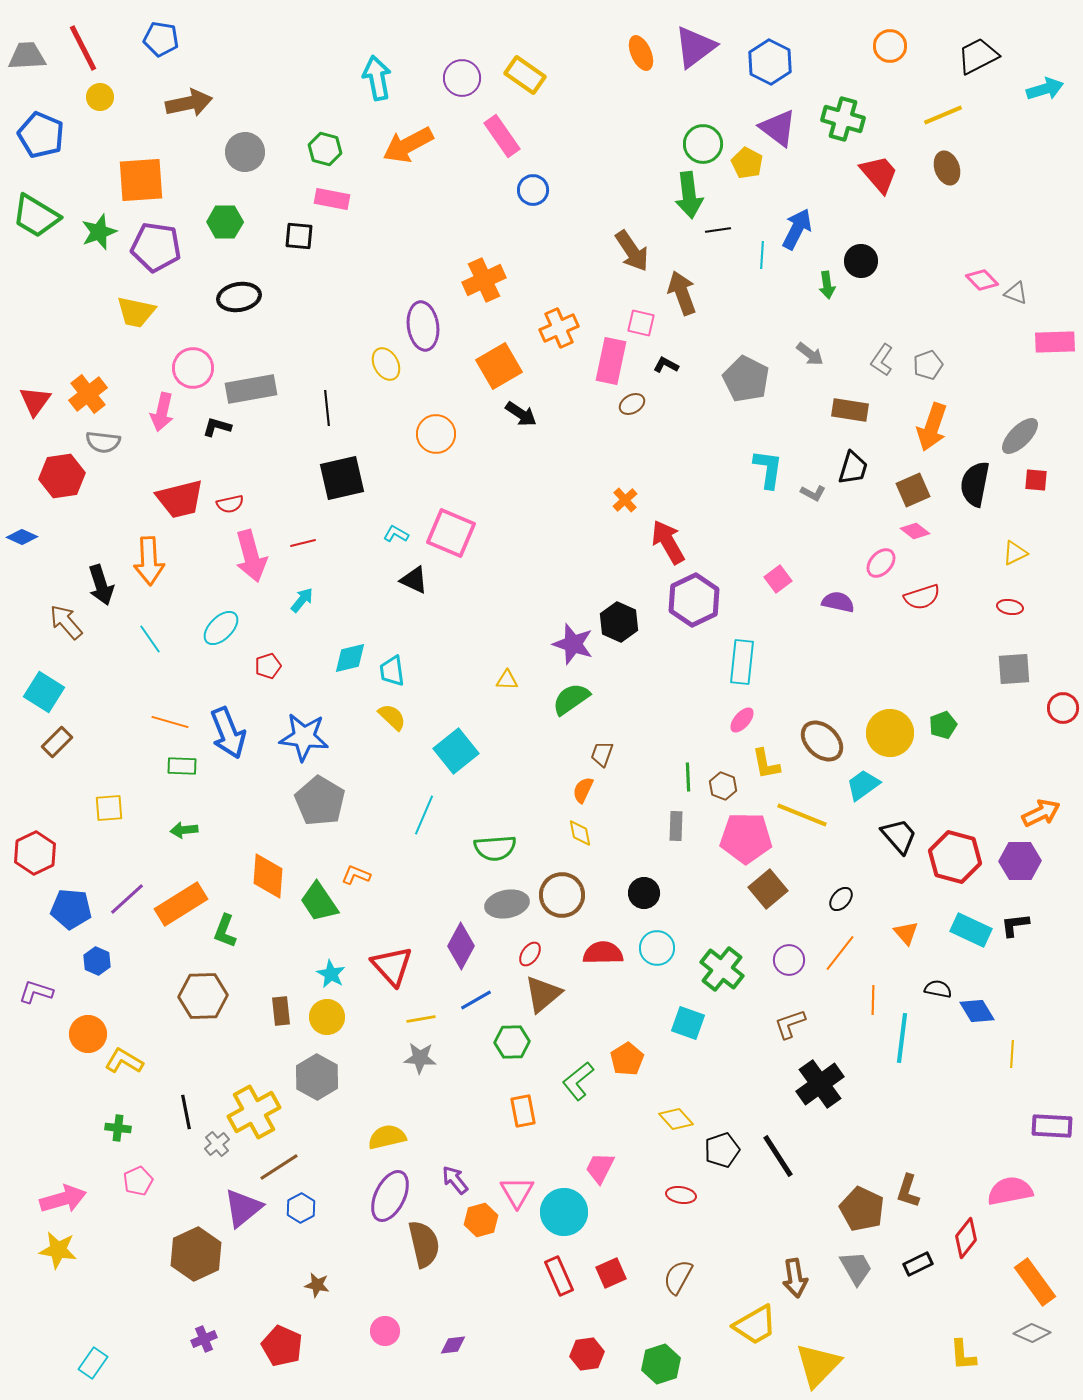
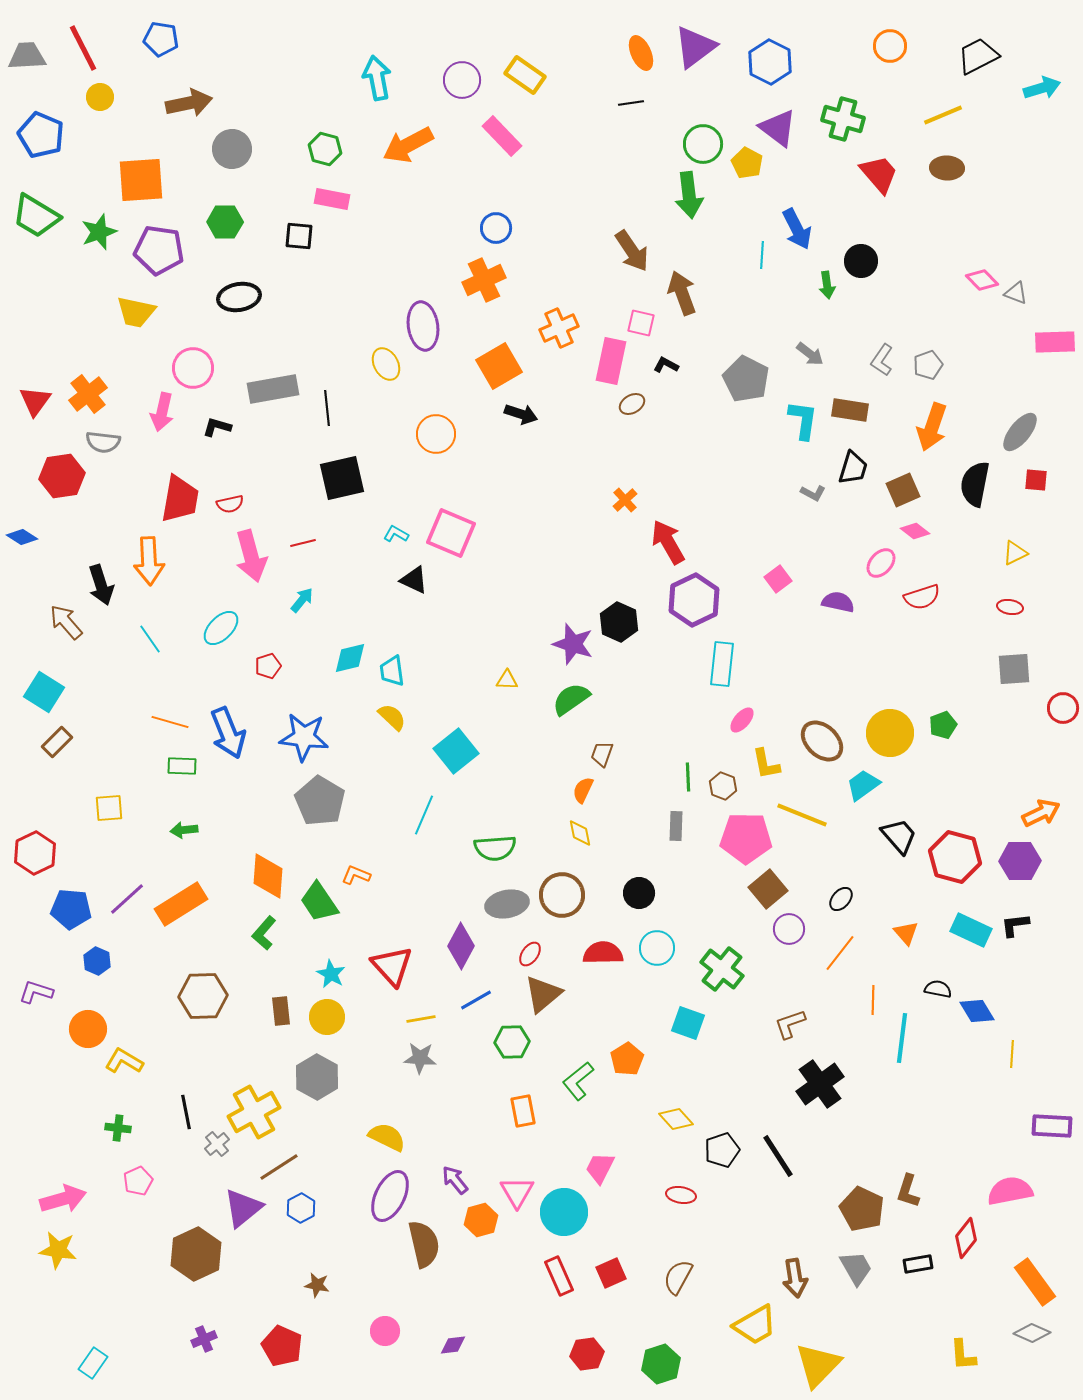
purple circle at (462, 78): moved 2 px down
cyan arrow at (1045, 89): moved 3 px left, 1 px up
pink rectangle at (502, 136): rotated 9 degrees counterclockwise
gray circle at (245, 152): moved 13 px left, 3 px up
brown ellipse at (947, 168): rotated 68 degrees counterclockwise
blue circle at (533, 190): moved 37 px left, 38 px down
blue arrow at (797, 229): rotated 126 degrees clockwise
black line at (718, 230): moved 87 px left, 127 px up
purple pentagon at (156, 247): moved 3 px right, 3 px down
gray rectangle at (251, 389): moved 22 px right
black arrow at (521, 414): rotated 16 degrees counterclockwise
gray ellipse at (1020, 436): moved 4 px up; rotated 6 degrees counterclockwise
cyan L-shape at (768, 469): moved 35 px right, 49 px up
brown square at (913, 490): moved 10 px left
red trapezoid at (180, 499): rotated 66 degrees counterclockwise
blue diamond at (22, 537): rotated 8 degrees clockwise
cyan rectangle at (742, 662): moved 20 px left, 2 px down
black circle at (644, 893): moved 5 px left
green L-shape at (225, 931): moved 39 px right, 2 px down; rotated 20 degrees clockwise
purple circle at (789, 960): moved 31 px up
orange circle at (88, 1034): moved 5 px up
yellow semicircle at (387, 1137): rotated 39 degrees clockwise
black rectangle at (918, 1264): rotated 16 degrees clockwise
